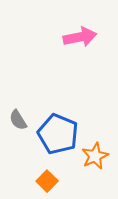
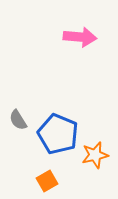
pink arrow: rotated 16 degrees clockwise
orange star: moved 1 px up; rotated 12 degrees clockwise
orange square: rotated 15 degrees clockwise
